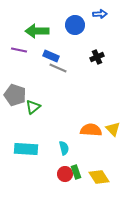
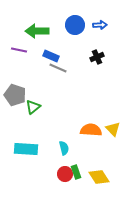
blue arrow: moved 11 px down
